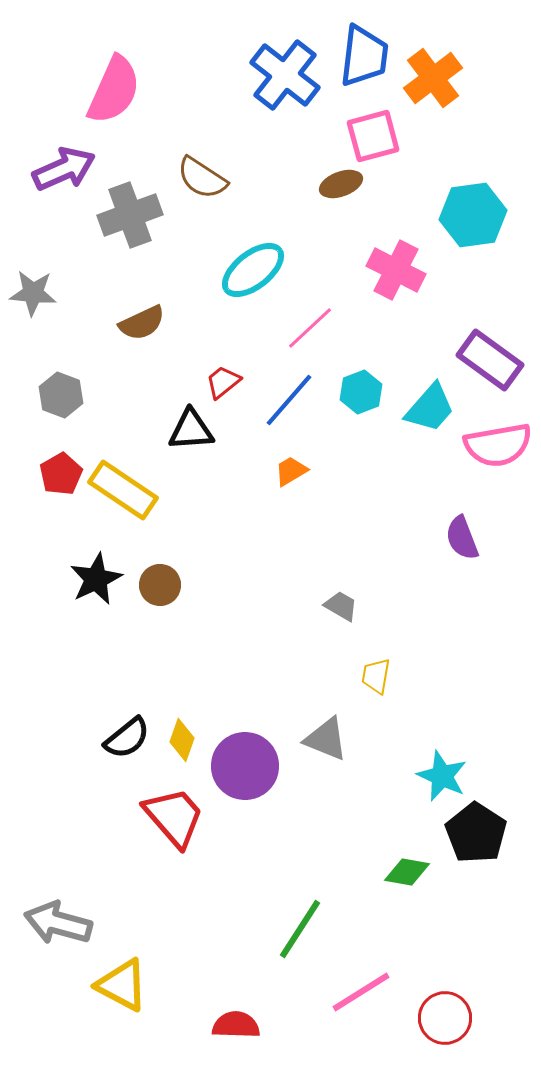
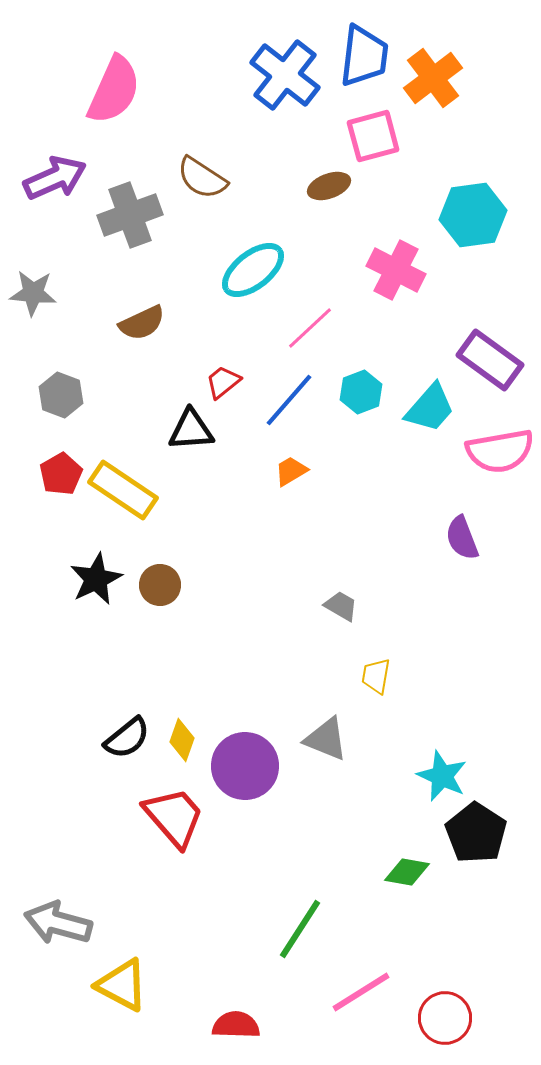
purple arrow at (64, 169): moved 9 px left, 9 px down
brown ellipse at (341, 184): moved 12 px left, 2 px down
pink semicircle at (498, 445): moved 2 px right, 6 px down
